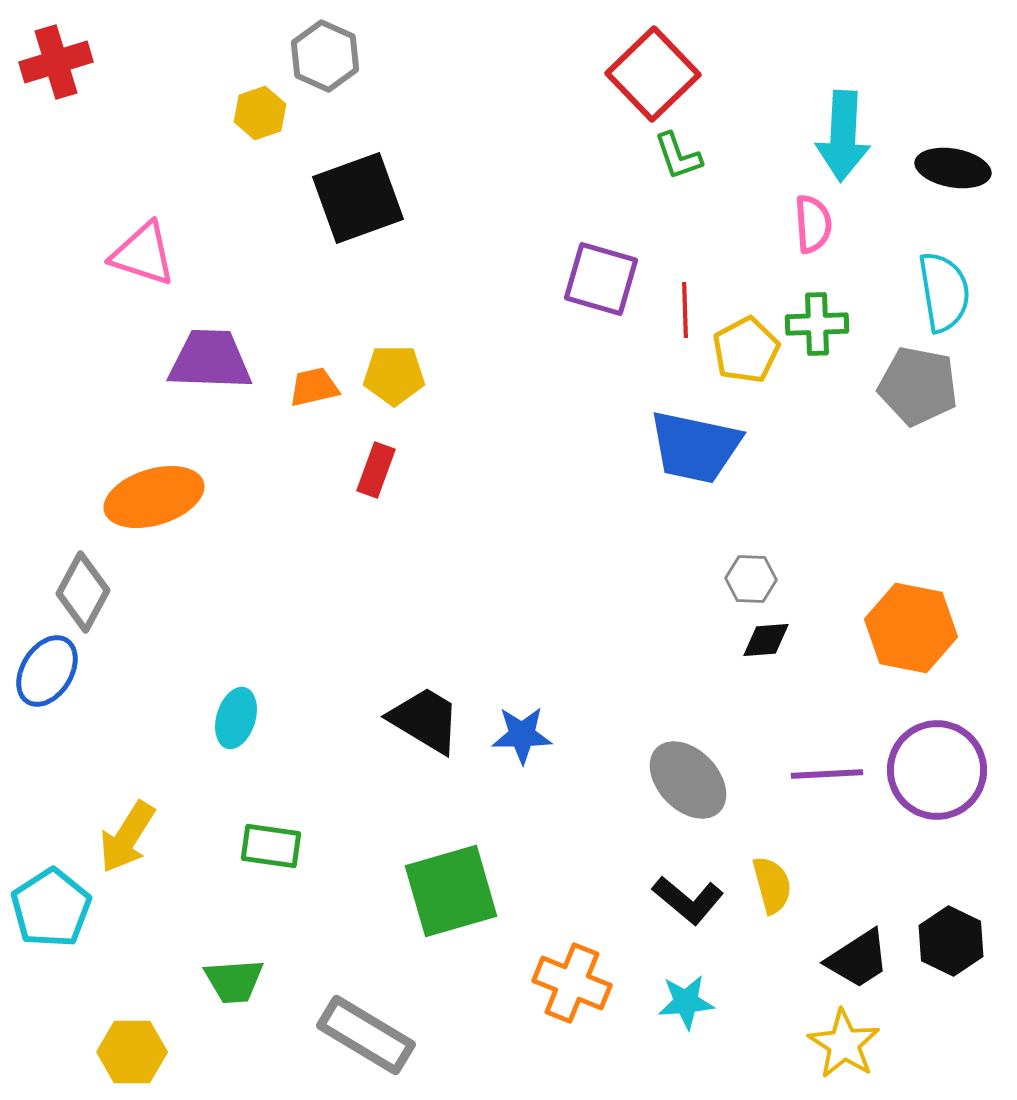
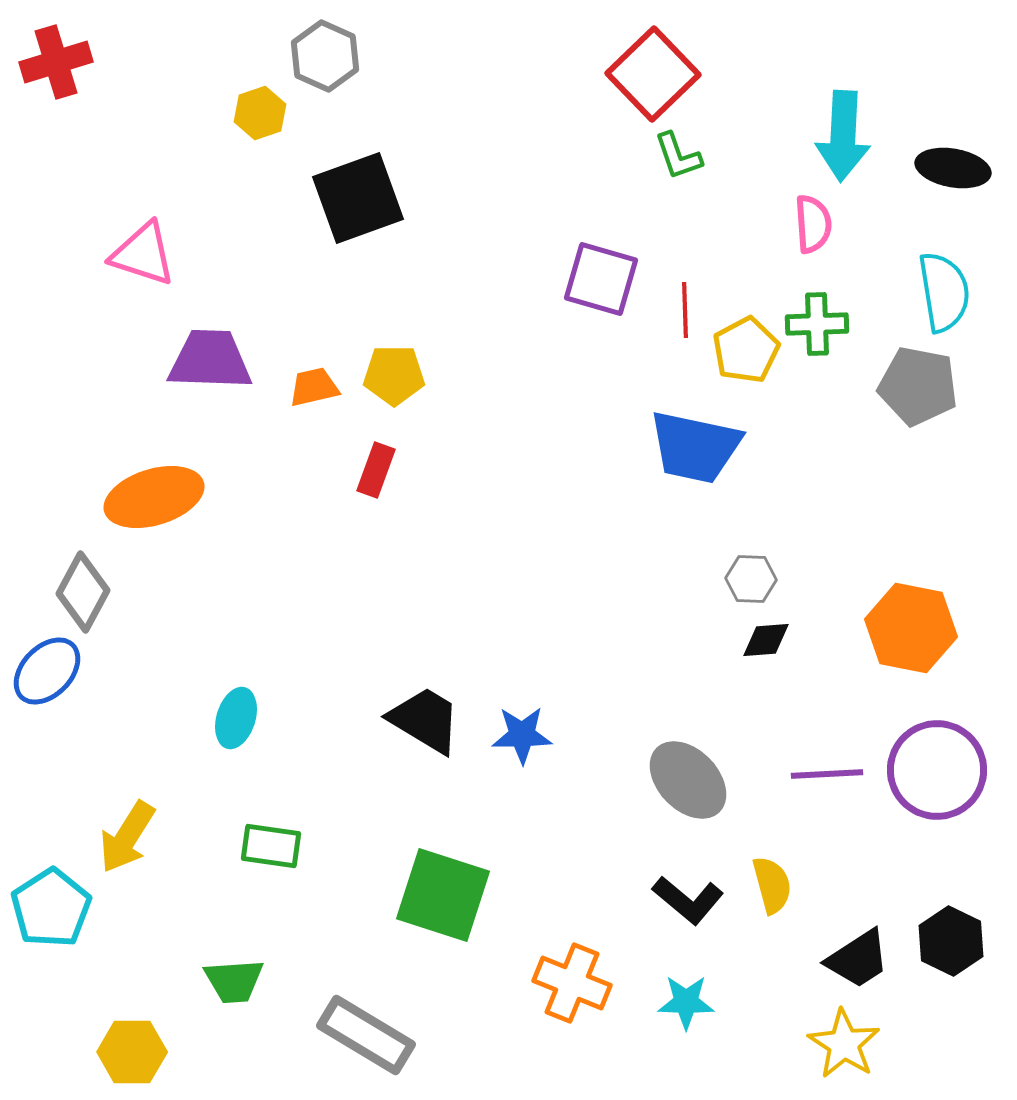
blue ellipse at (47, 671): rotated 12 degrees clockwise
green square at (451, 891): moved 8 px left, 4 px down; rotated 34 degrees clockwise
cyan star at (686, 1002): rotated 6 degrees clockwise
